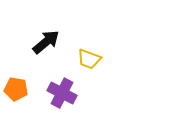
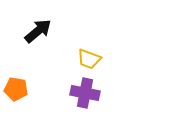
black arrow: moved 8 px left, 11 px up
purple cross: moved 23 px right; rotated 16 degrees counterclockwise
